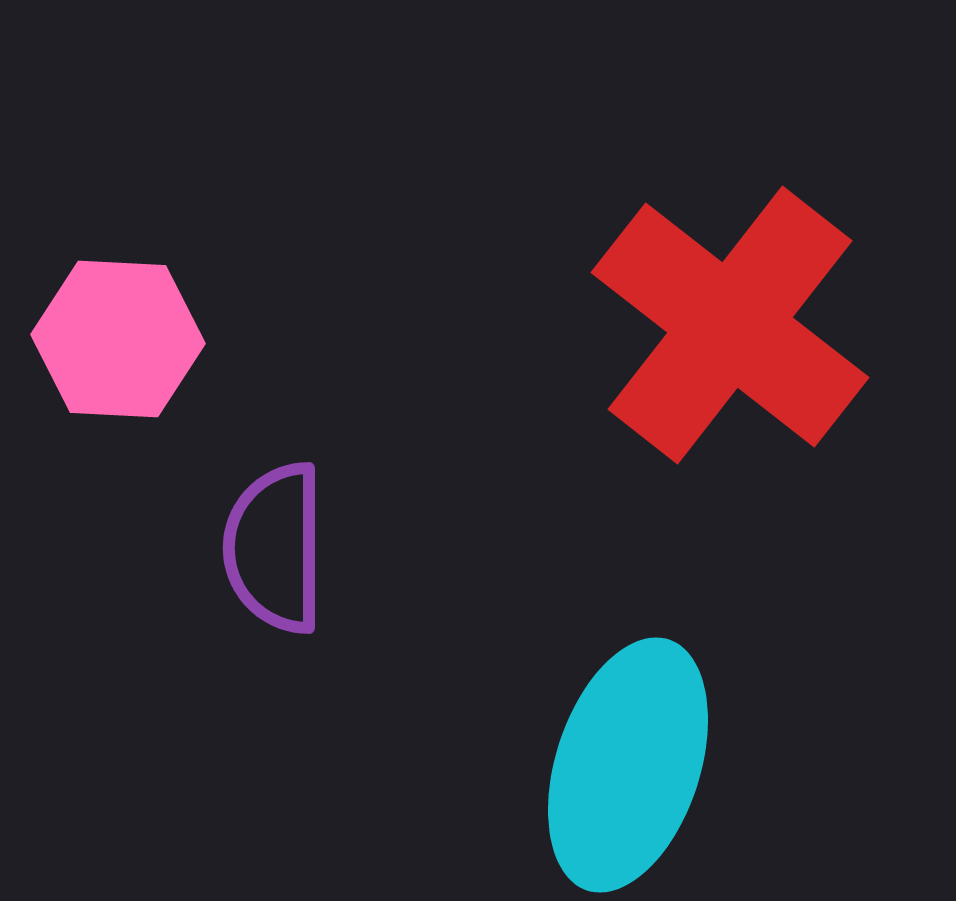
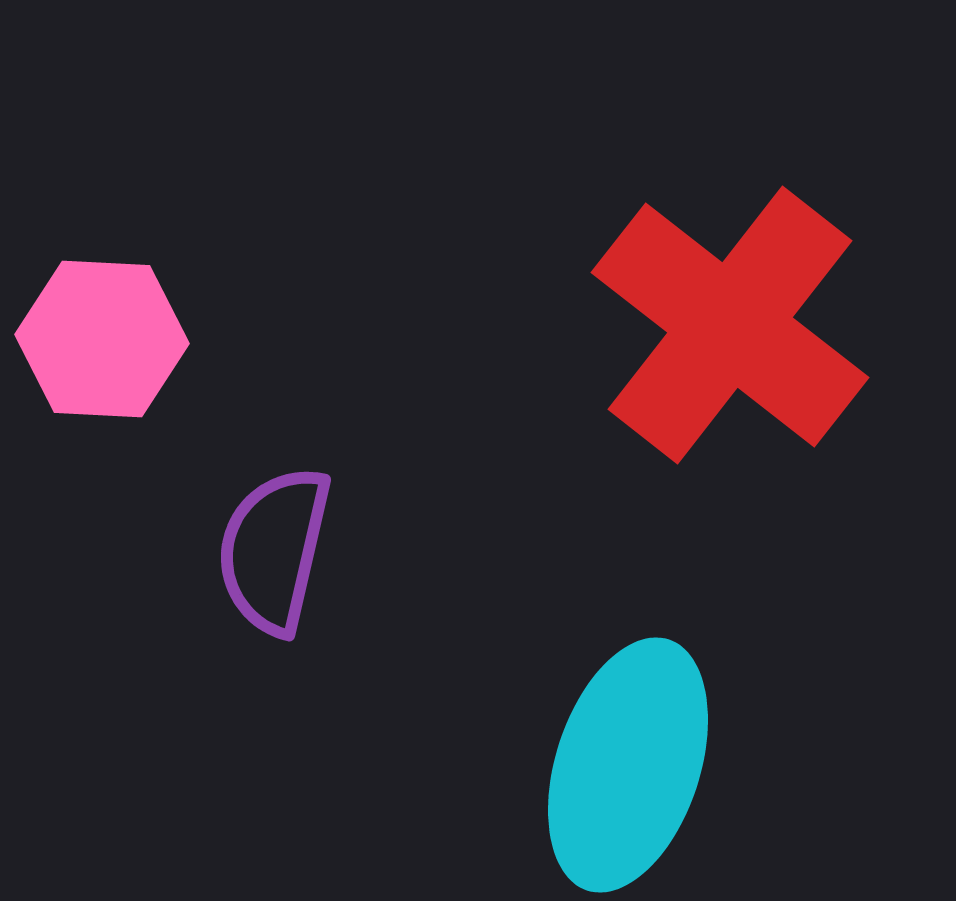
pink hexagon: moved 16 px left
purple semicircle: moved 1 px left, 2 px down; rotated 13 degrees clockwise
